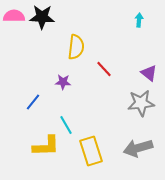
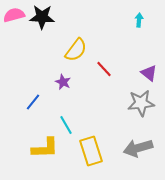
pink semicircle: moved 1 px up; rotated 15 degrees counterclockwise
yellow semicircle: moved 3 px down; rotated 30 degrees clockwise
purple star: rotated 21 degrees clockwise
yellow L-shape: moved 1 px left, 2 px down
